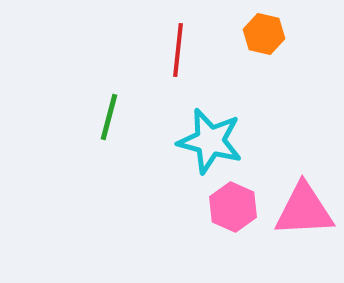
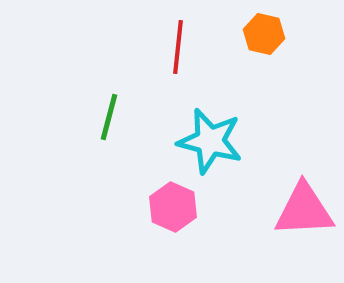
red line: moved 3 px up
pink hexagon: moved 60 px left
